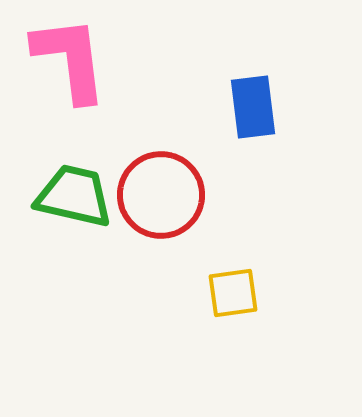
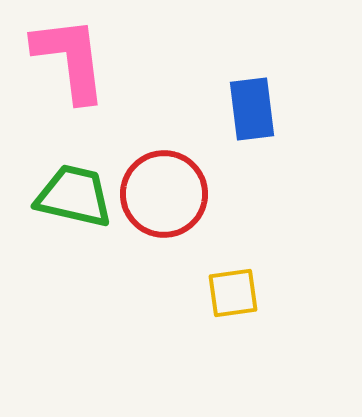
blue rectangle: moved 1 px left, 2 px down
red circle: moved 3 px right, 1 px up
